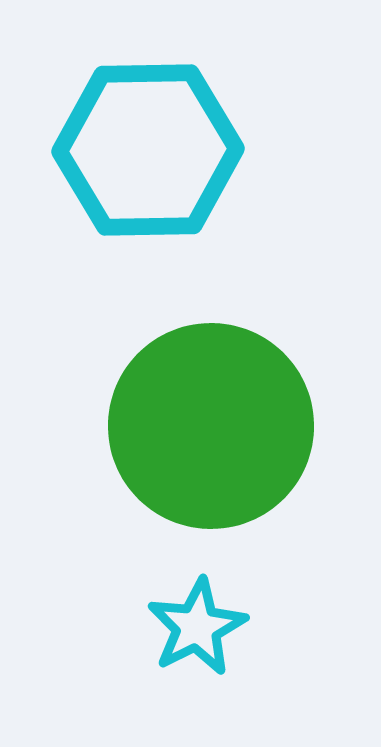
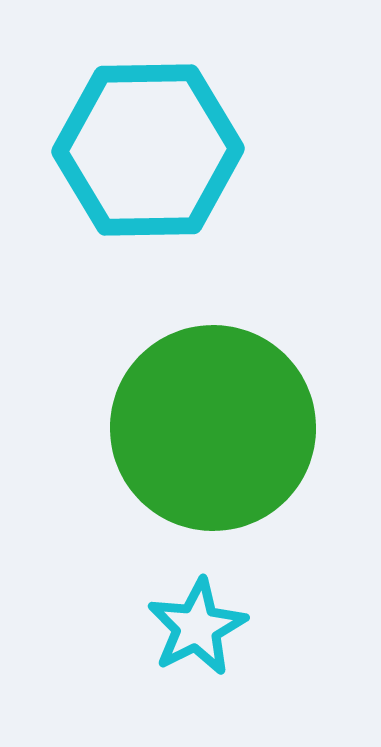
green circle: moved 2 px right, 2 px down
